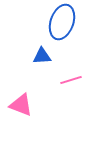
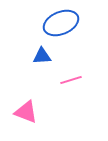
blue ellipse: moved 1 px left, 1 px down; rotated 48 degrees clockwise
pink triangle: moved 5 px right, 7 px down
